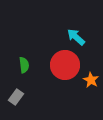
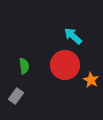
cyan arrow: moved 3 px left, 1 px up
green semicircle: moved 1 px down
gray rectangle: moved 1 px up
